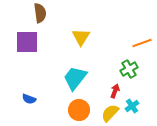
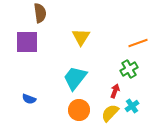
orange line: moved 4 px left
